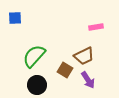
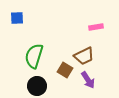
blue square: moved 2 px right
green semicircle: rotated 25 degrees counterclockwise
black circle: moved 1 px down
